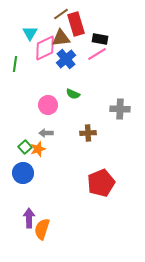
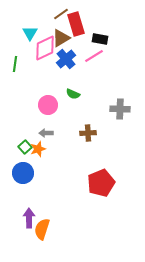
brown triangle: rotated 24 degrees counterclockwise
pink line: moved 3 px left, 2 px down
